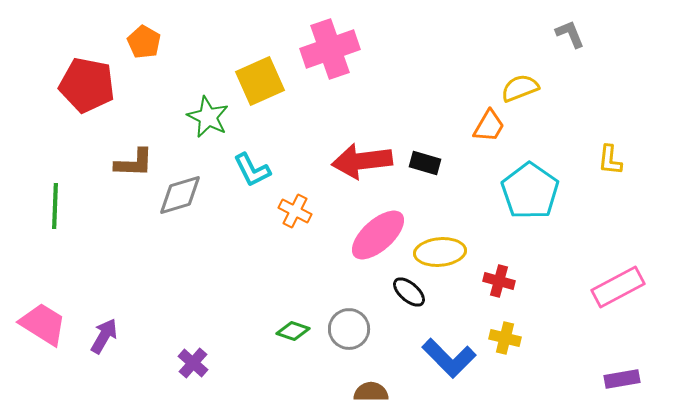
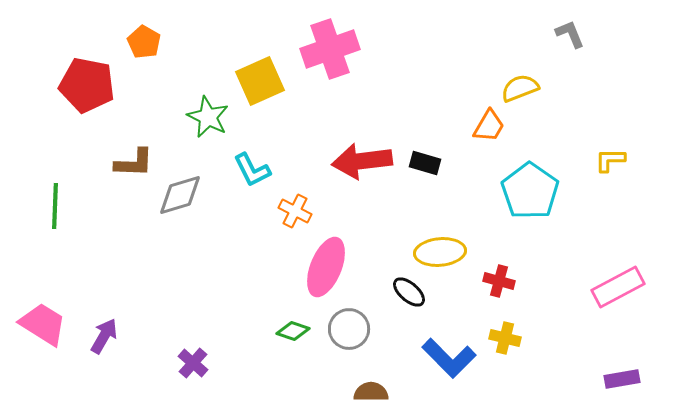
yellow L-shape: rotated 84 degrees clockwise
pink ellipse: moved 52 px left, 32 px down; rotated 26 degrees counterclockwise
